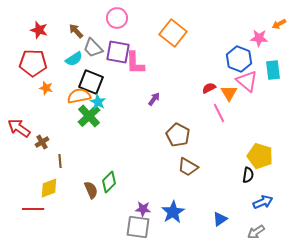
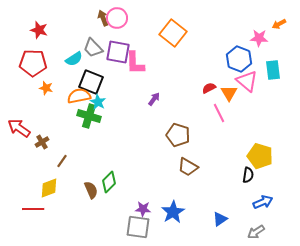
brown arrow: moved 27 px right, 13 px up; rotated 21 degrees clockwise
green cross: rotated 30 degrees counterclockwise
brown pentagon: rotated 10 degrees counterclockwise
brown line: moved 2 px right; rotated 40 degrees clockwise
